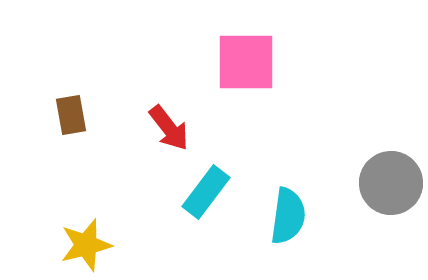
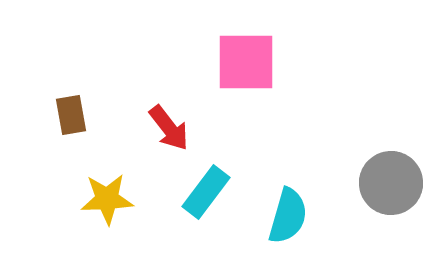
cyan semicircle: rotated 8 degrees clockwise
yellow star: moved 21 px right, 46 px up; rotated 12 degrees clockwise
